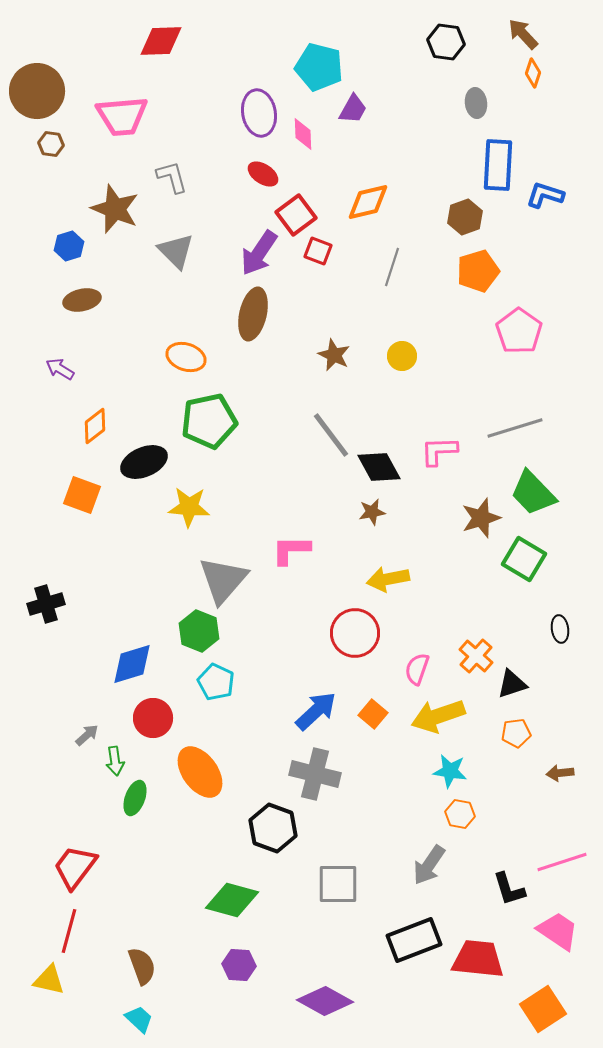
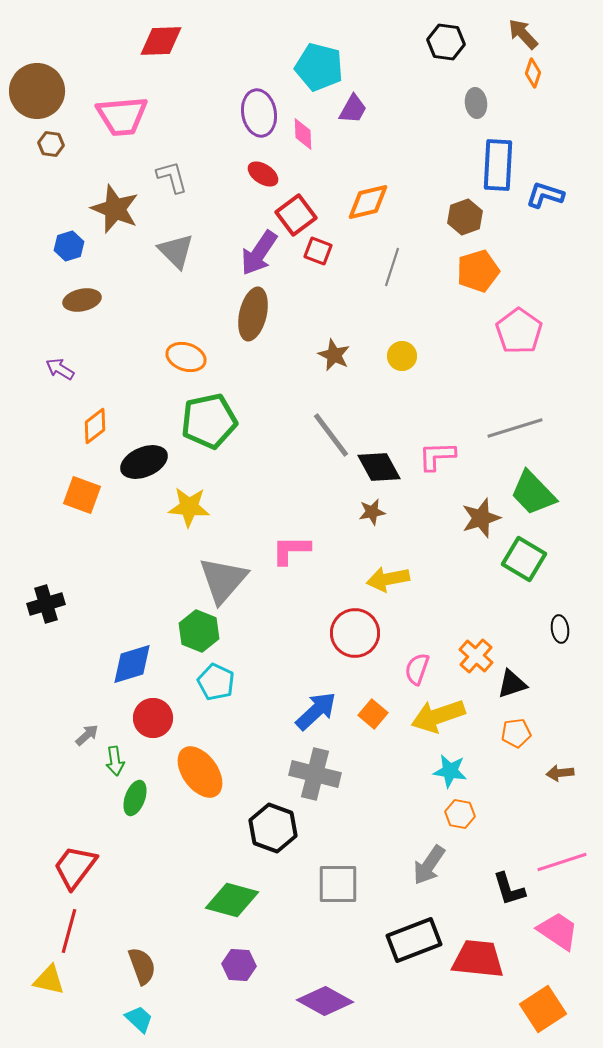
pink L-shape at (439, 451): moved 2 px left, 5 px down
